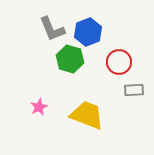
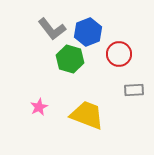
gray L-shape: rotated 16 degrees counterclockwise
red circle: moved 8 px up
